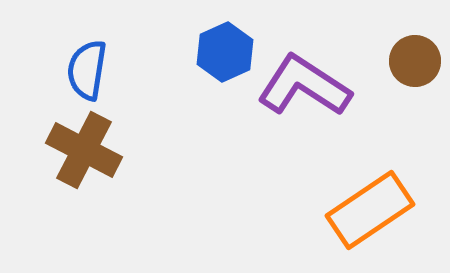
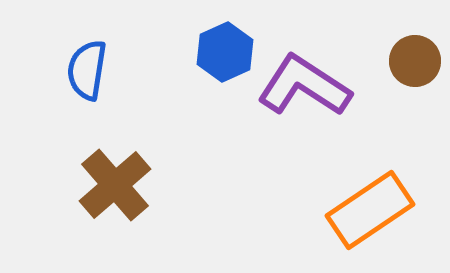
brown cross: moved 31 px right, 35 px down; rotated 22 degrees clockwise
